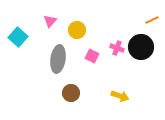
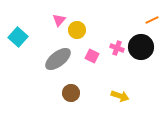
pink triangle: moved 9 px right, 1 px up
gray ellipse: rotated 44 degrees clockwise
